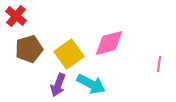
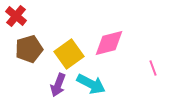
pink line: moved 6 px left, 4 px down; rotated 28 degrees counterclockwise
